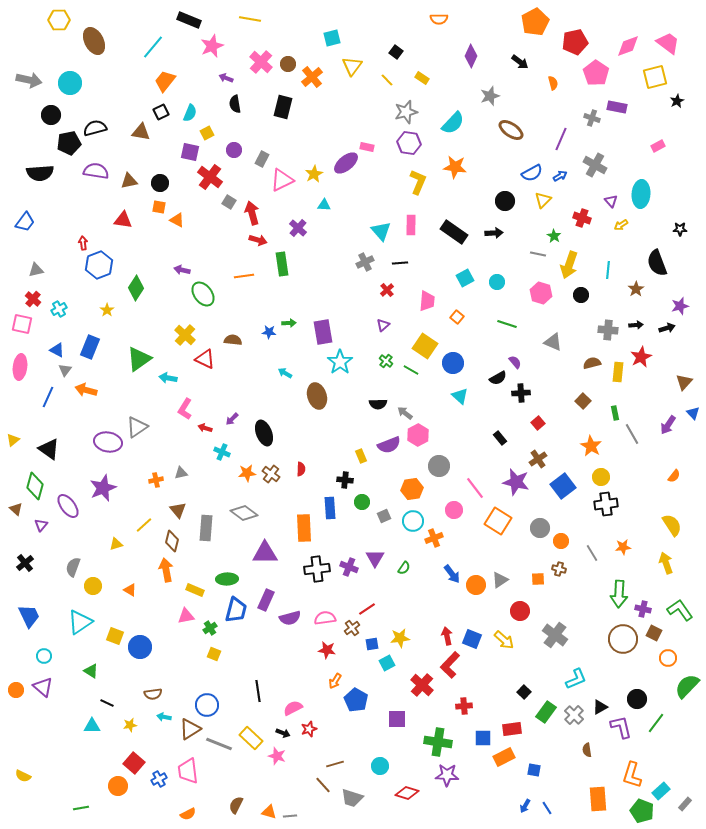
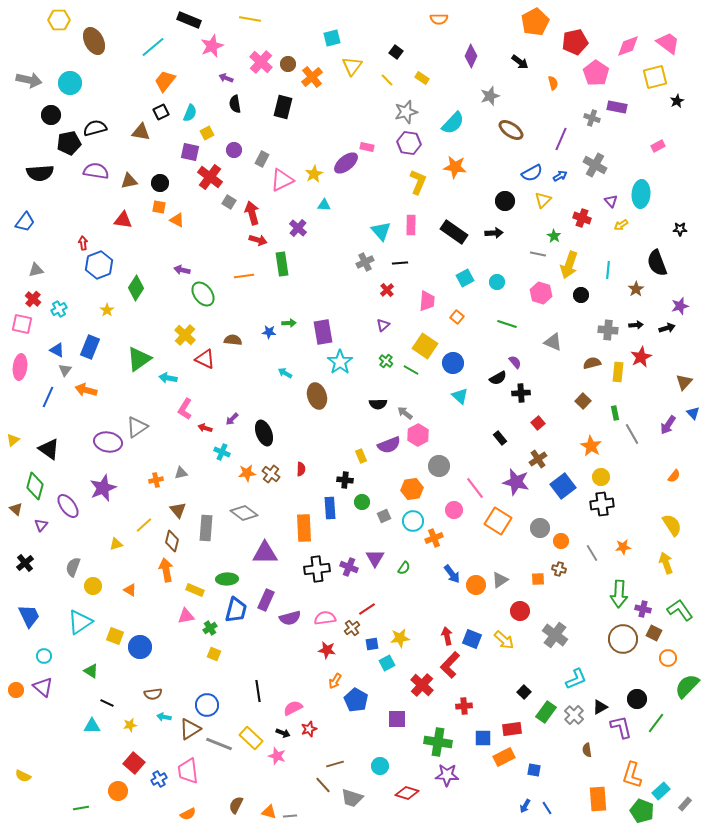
cyan line at (153, 47): rotated 10 degrees clockwise
black cross at (606, 504): moved 4 px left
orange circle at (118, 786): moved 5 px down
